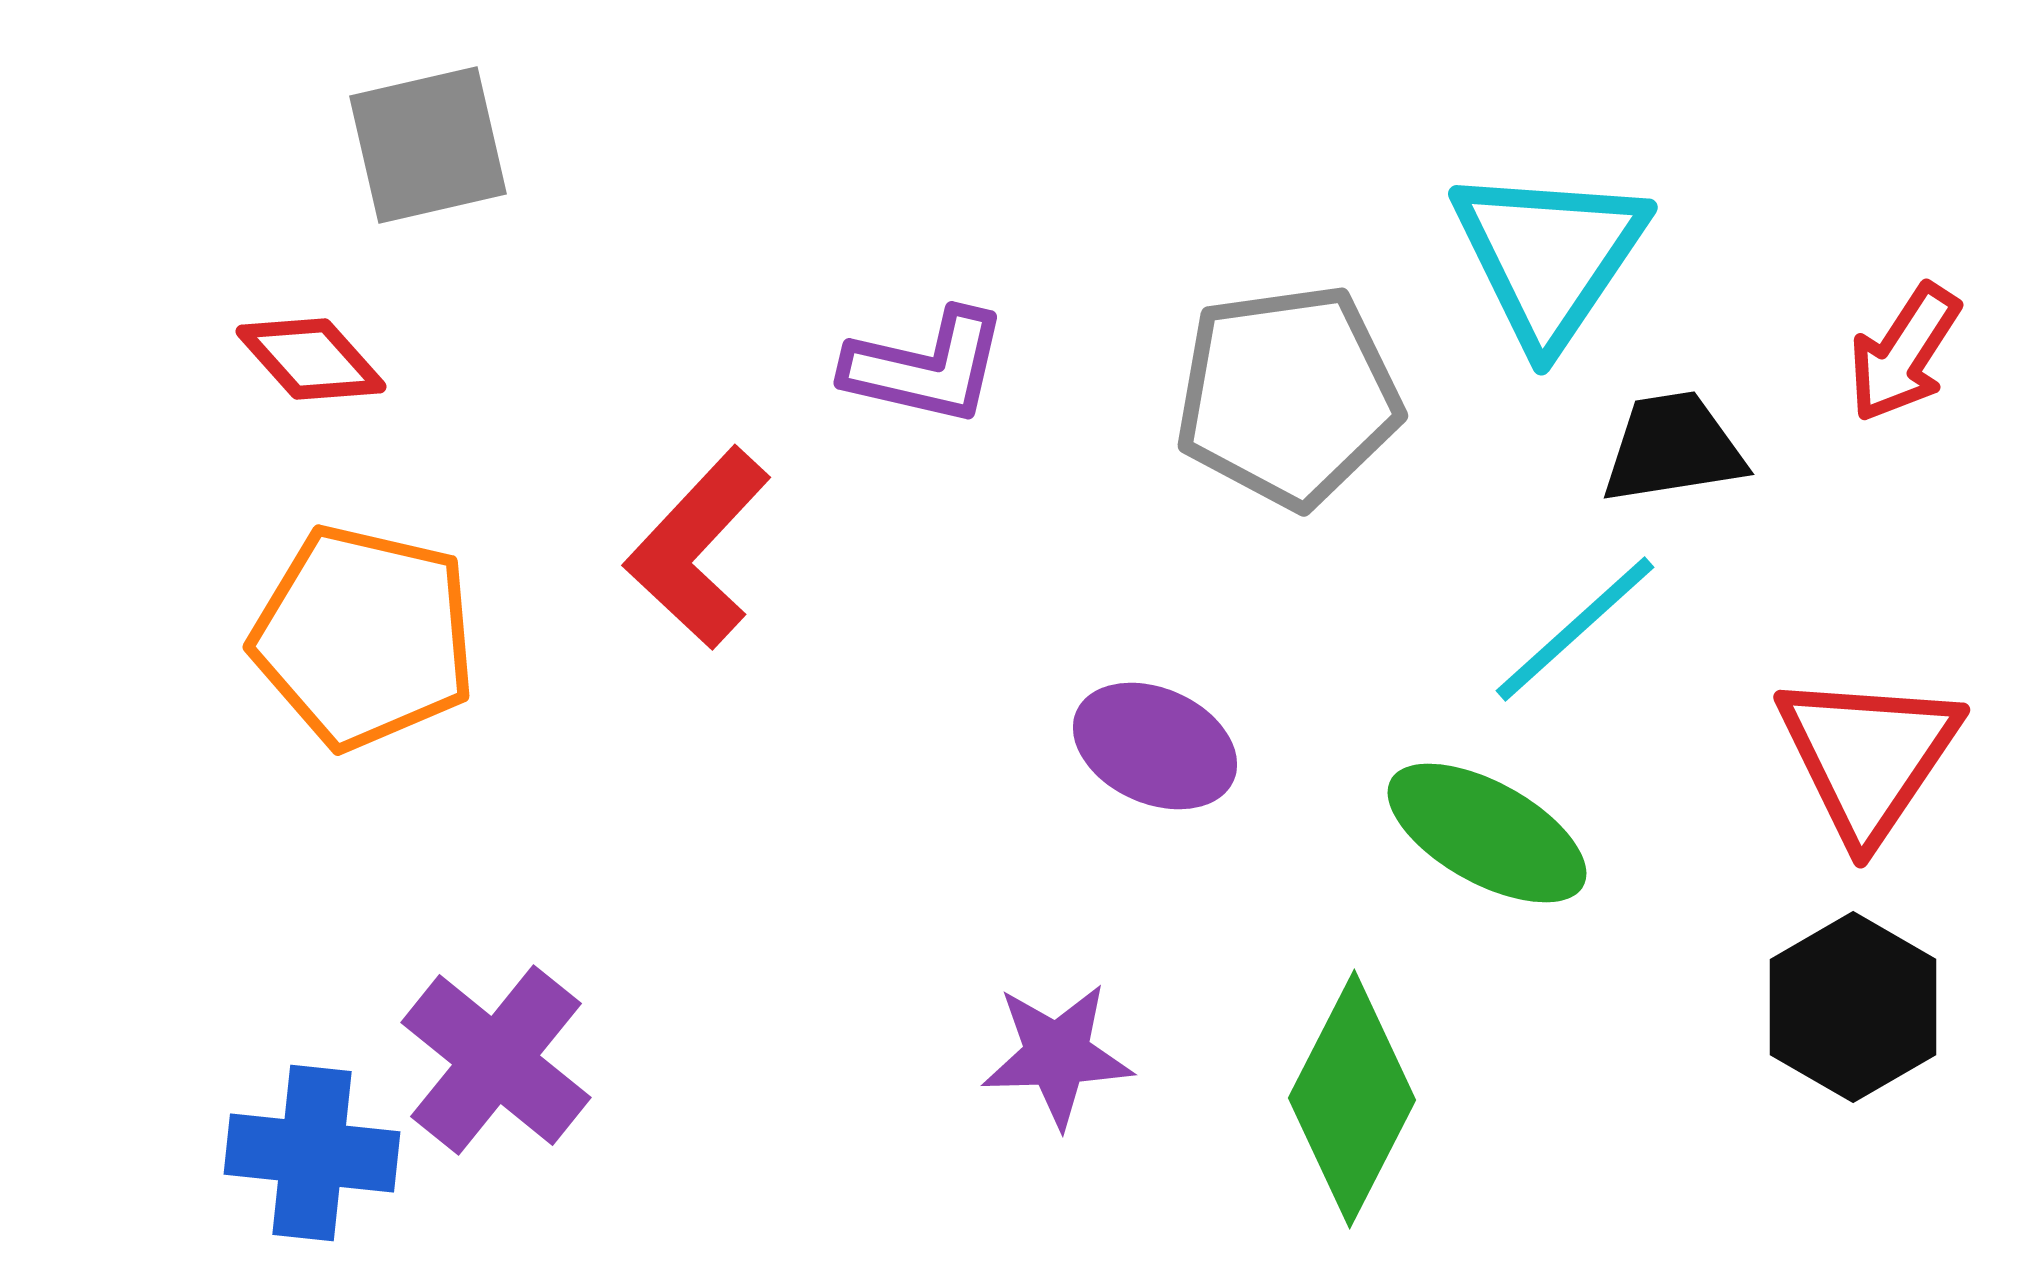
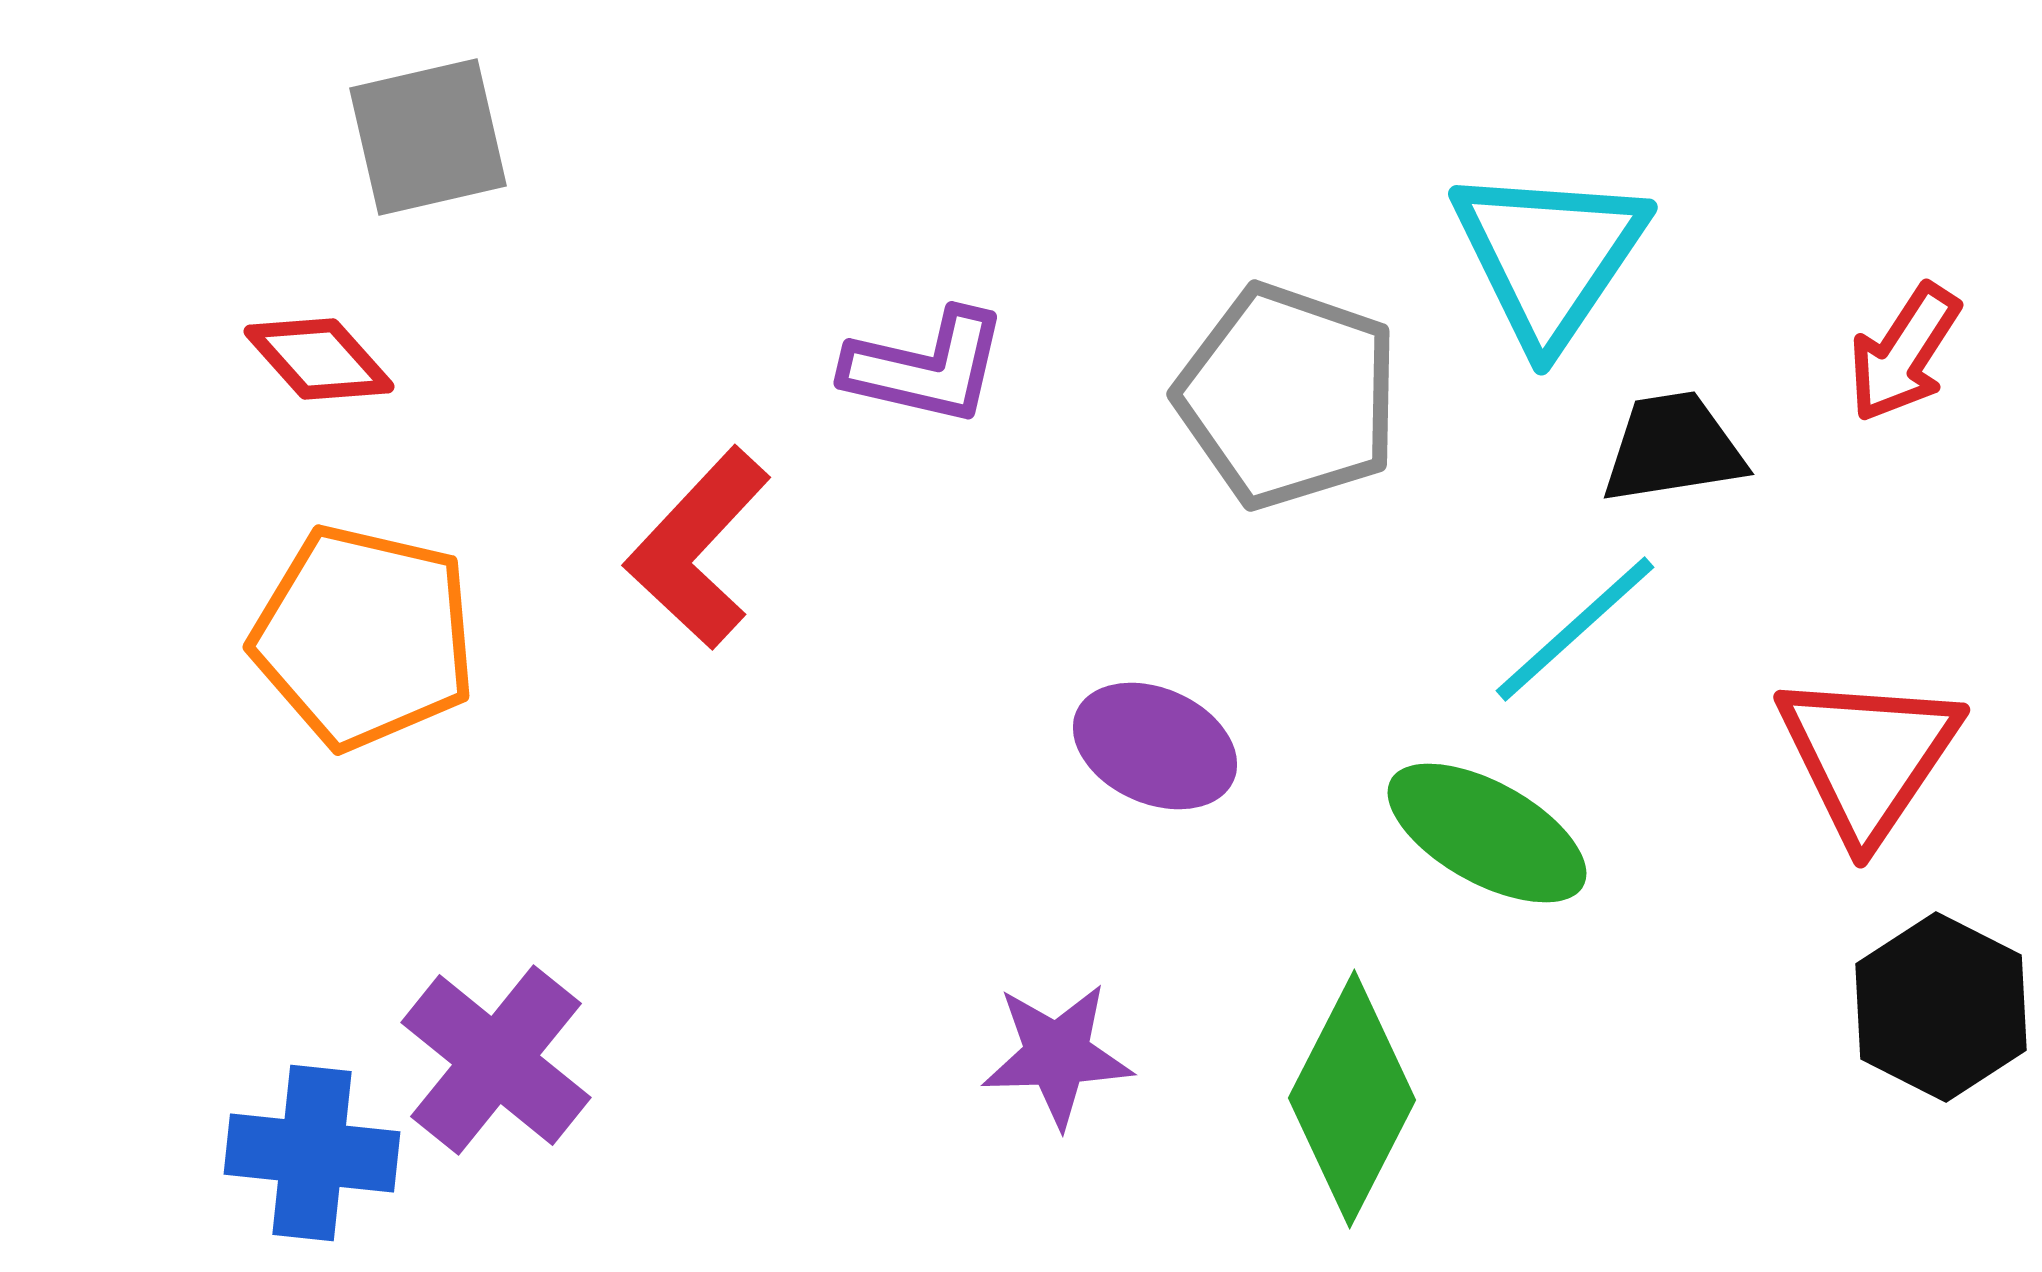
gray square: moved 8 px up
red diamond: moved 8 px right
gray pentagon: rotated 27 degrees clockwise
black hexagon: moved 88 px right; rotated 3 degrees counterclockwise
